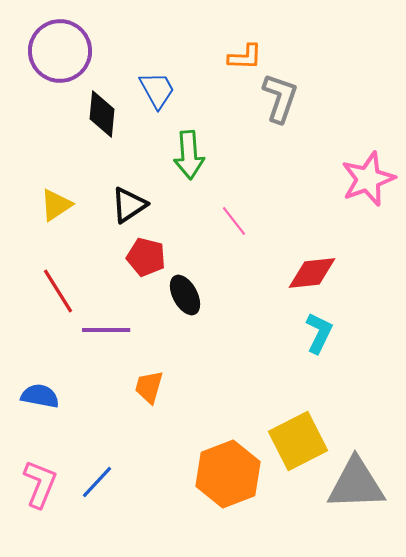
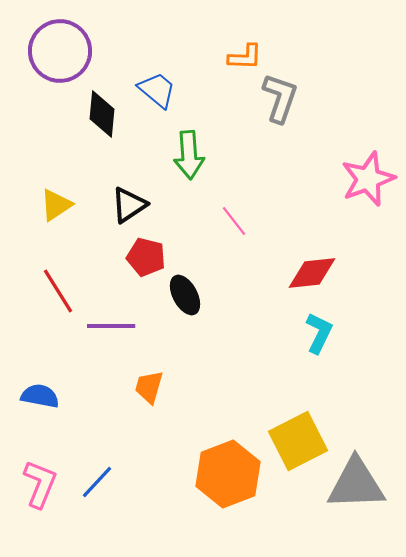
blue trapezoid: rotated 21 degrees counterclockwise
purple line: moved 5 px right, 4 px up
